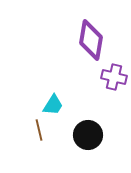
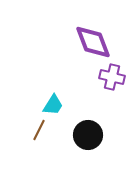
purple diamond: moved 2 px right, 2 px down; rotated 30 degrees counterclockwise
purple cross: moved 2 px left
brown line: rotated 40 degrees clockwise
